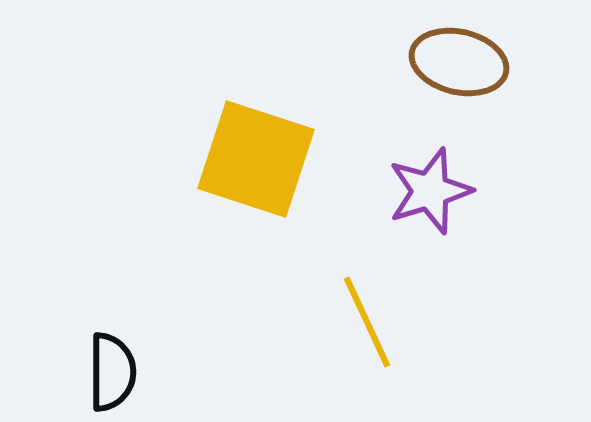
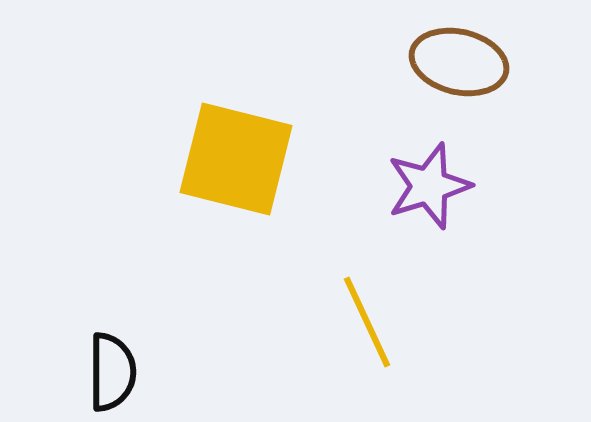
yellow square: moved 20 px left; rotated 4 degrees counterclockwise
purple star: moved 1 px left, 5 px up
